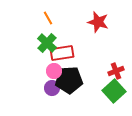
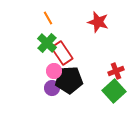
red rectangle: rotated 65 degrees clockwise
